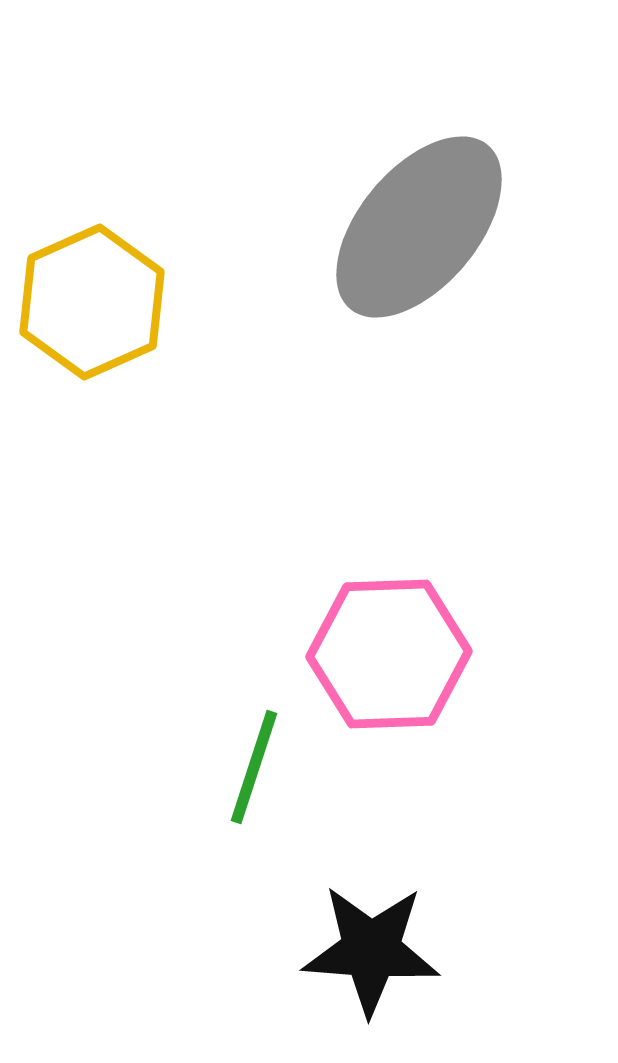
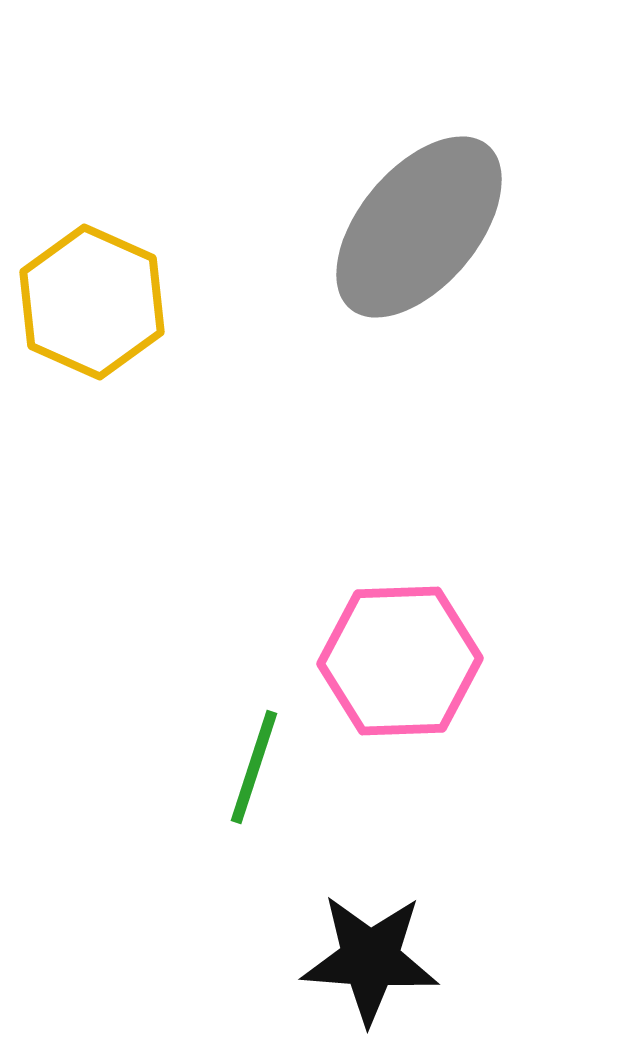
yellow hexagon: rotated 12 degrees counterclockwise
pink hexagon: moved 11 px right, 7 px down
black star: moved 1 px left, 9 px down
